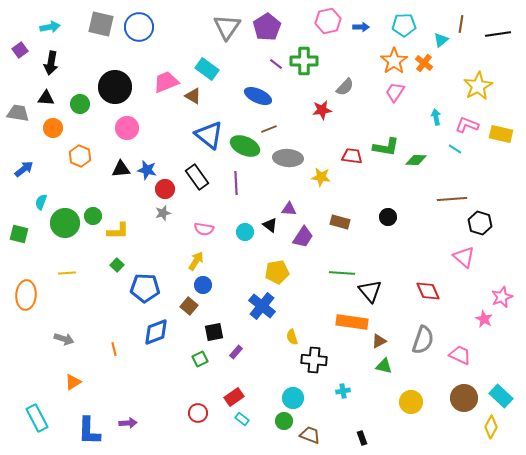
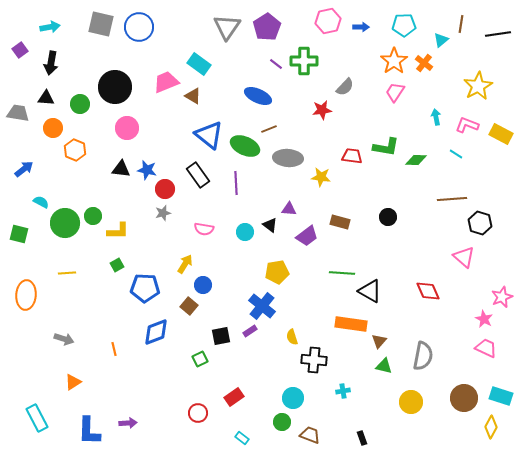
cyan rectangle at (207, 69): moved 8 px left, 5 px up
yellow rectangle at (501, 134): rotated 15 degrees clockwise
cyan line at (455, 149): moved 1 px right, 5 px down
orange hexagon at (80, 156): moved 5 px left, 6 px up
black triangle at (121, 169): rotated 12 degrees clockwise
black rectangle at (197, 177): moved 1 px right, 2 px up
cyan semicircle at (41, 202): rotated 98 degrees clockwise
purple trapezoid at (303, 237): moved 4 px right, 1 px up; rotated 20 degrees clockwise
yellow arrow at (196, 261): moved 11 px left, 3 px down
green square at (117, 265): rotated 16 degrees clockwise
black triangle at (370, 291): rotated 20 degrees counterclockwise
orange rectangle at (352, 322): moved 1 px left, 2 px down
black square at (214, 332): moved 7 px right, 4 px down
gray semicircle at (423, 340): moved 16 px down; rotated 8 degrees counterclockwise
brown triangle at (379, 341): rotated 21 degrees counterclockwise
purple rectangle at (236, 352): moved 14 px right, 21 px up; rotated 16 degrees clockwise
pink trapezoid at (460, 355): moved 26 px right, 7 px up
cyan rectangle at (501, 396): rotated 25 degrees counterclockwise
cyan rectangle at (242, 419): moved 19 px down
green circle at (284, 421): moved 2 px left, 1 px down
